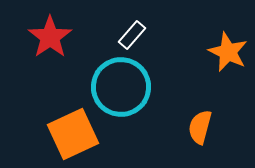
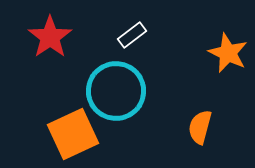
white rectangle: rotated 12 degrees clockwise
orange star: moved 1 px down
cyan circle: moved 5 px left, 4 px down
